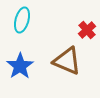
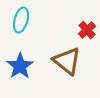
cyan ellipse: moved 1 px left
brown triangle: rotated 16 degrees clockwise
